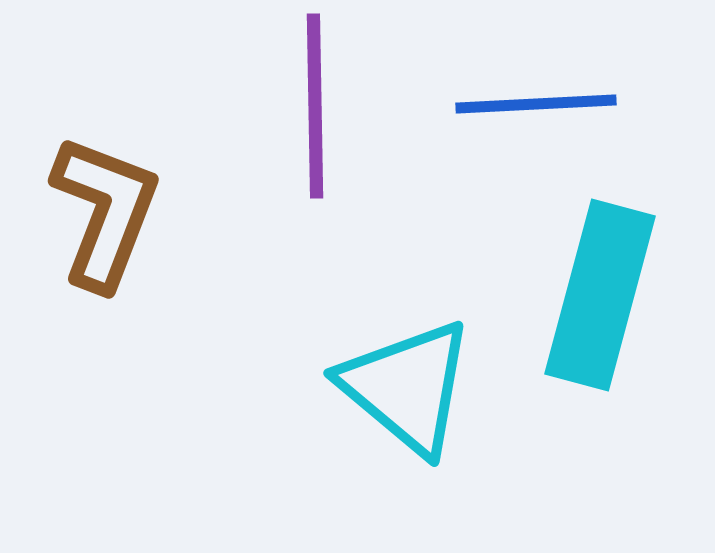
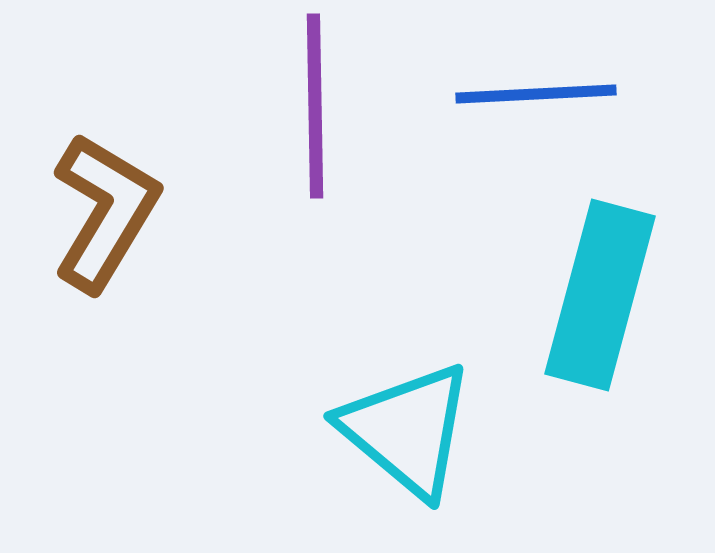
blue line: moved 10 px up
brown L-shape: rotated 10 degrees clockwise
cyan triangle: moved 43 px down
